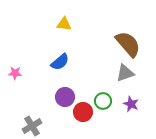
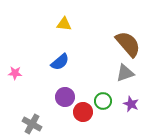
gray cross: moved 2 px up; rotated 30 degrees counterclockwise
